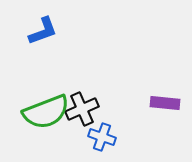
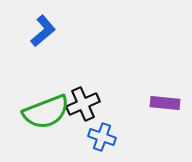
blue L-shape: rotated 20 degrees counterclockwise
black cross: moved 1 px right, 5 px up
